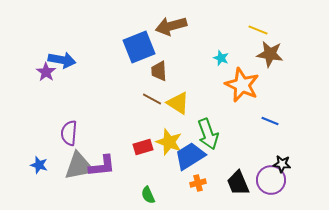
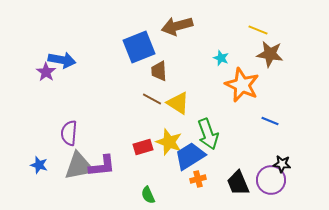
brown arrow: moved 6 px right
orange cross: moved 4 px up
